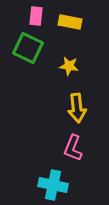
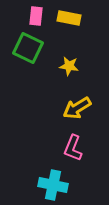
yellow rectangle: moved 1 px left, 4 px up
yellow arrow: rotated 64 degrees clockwise
